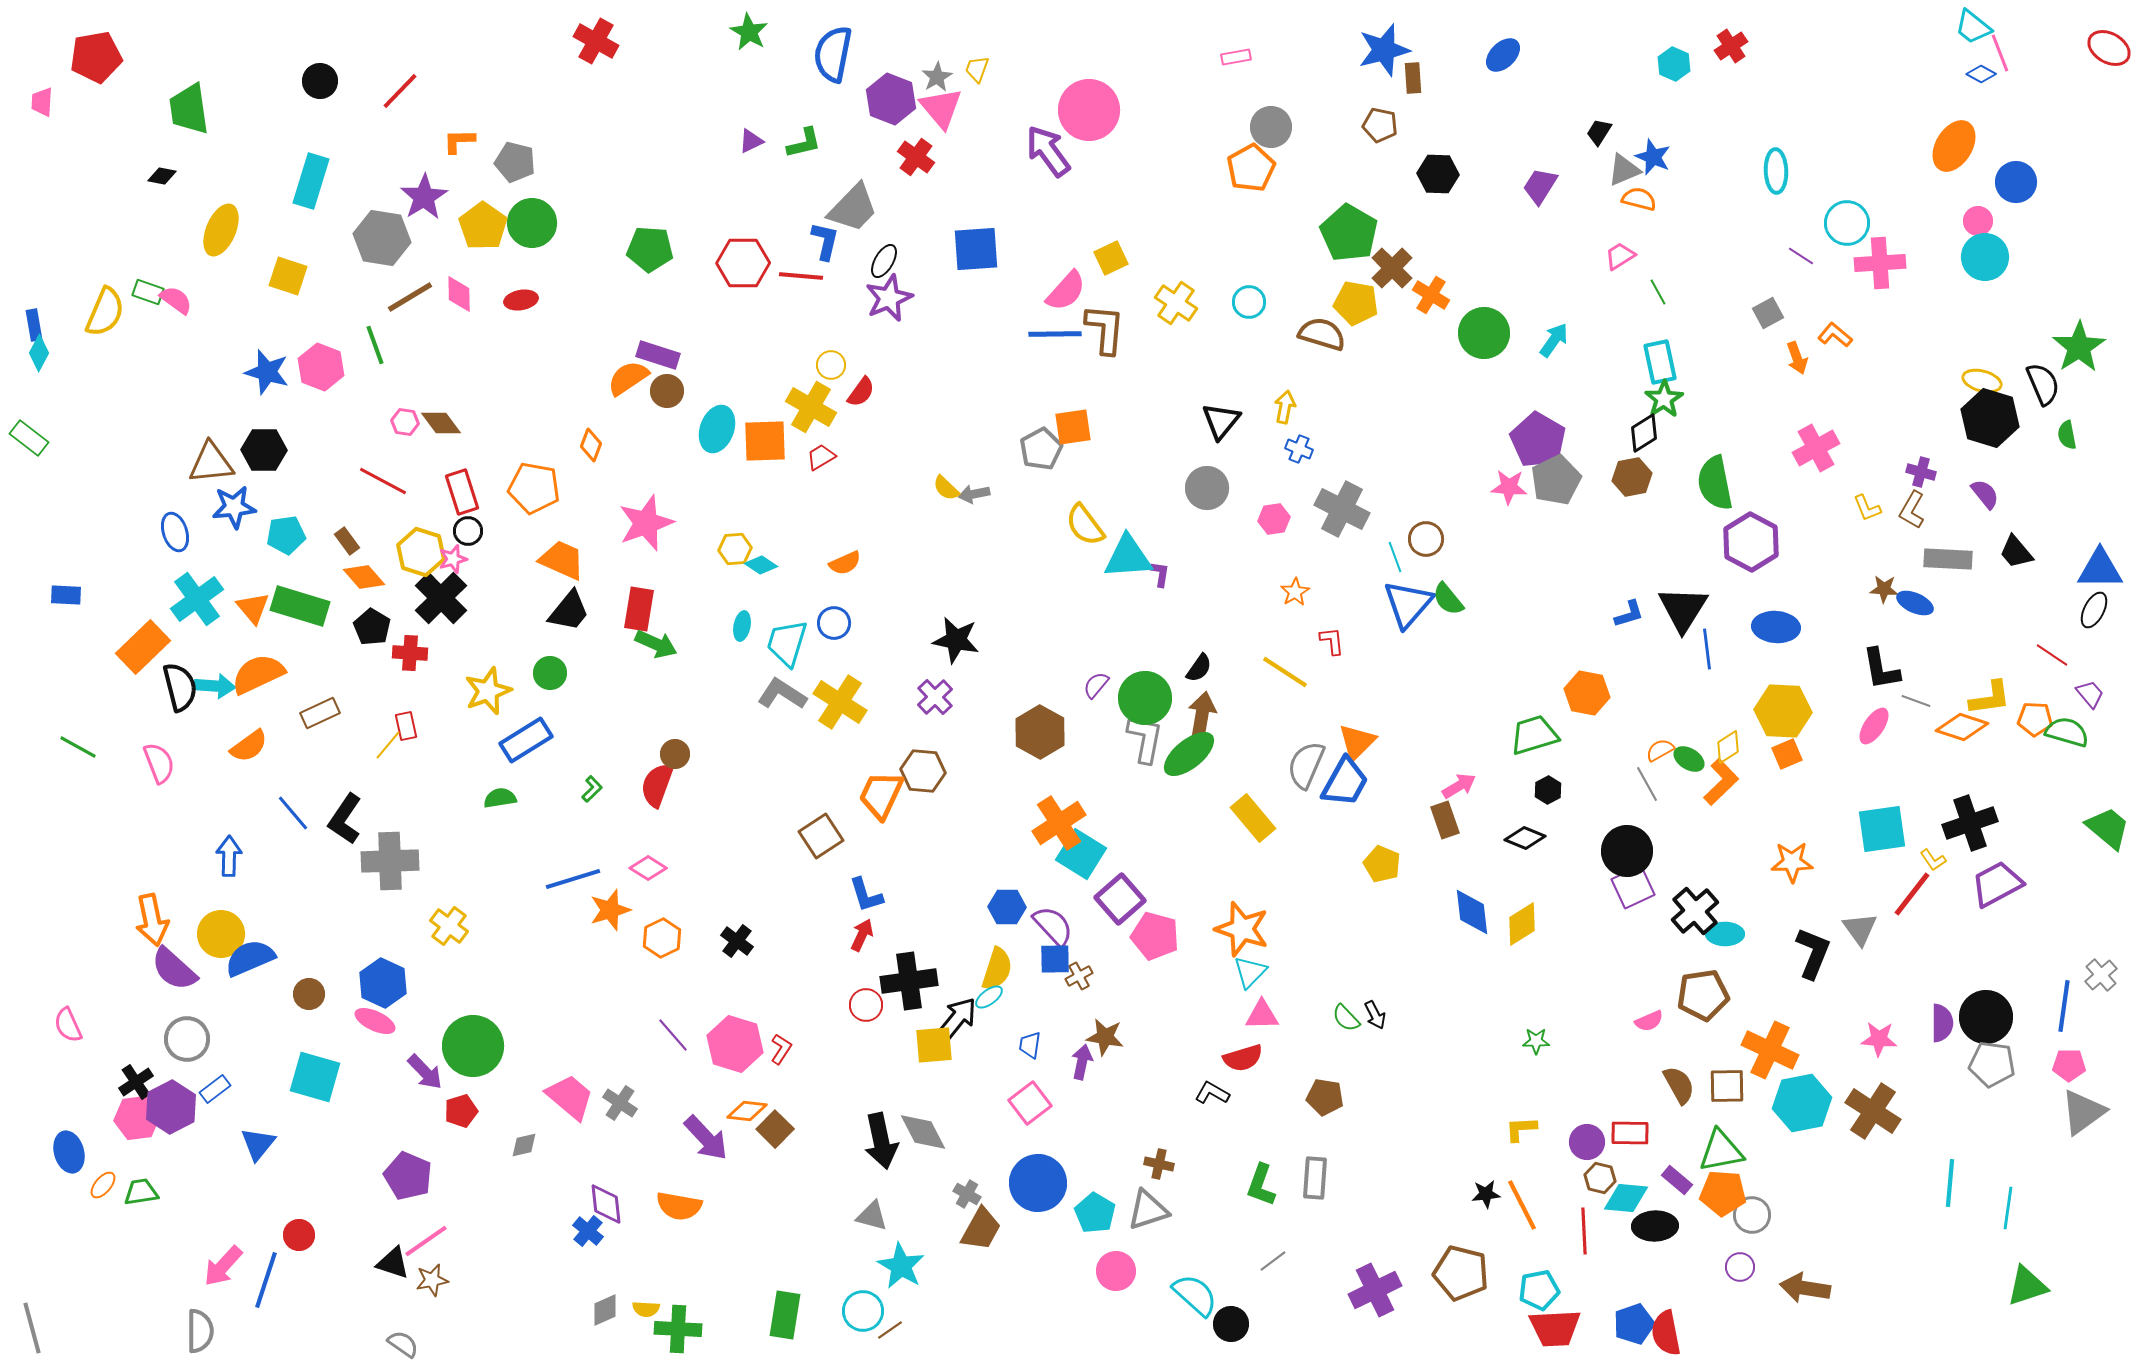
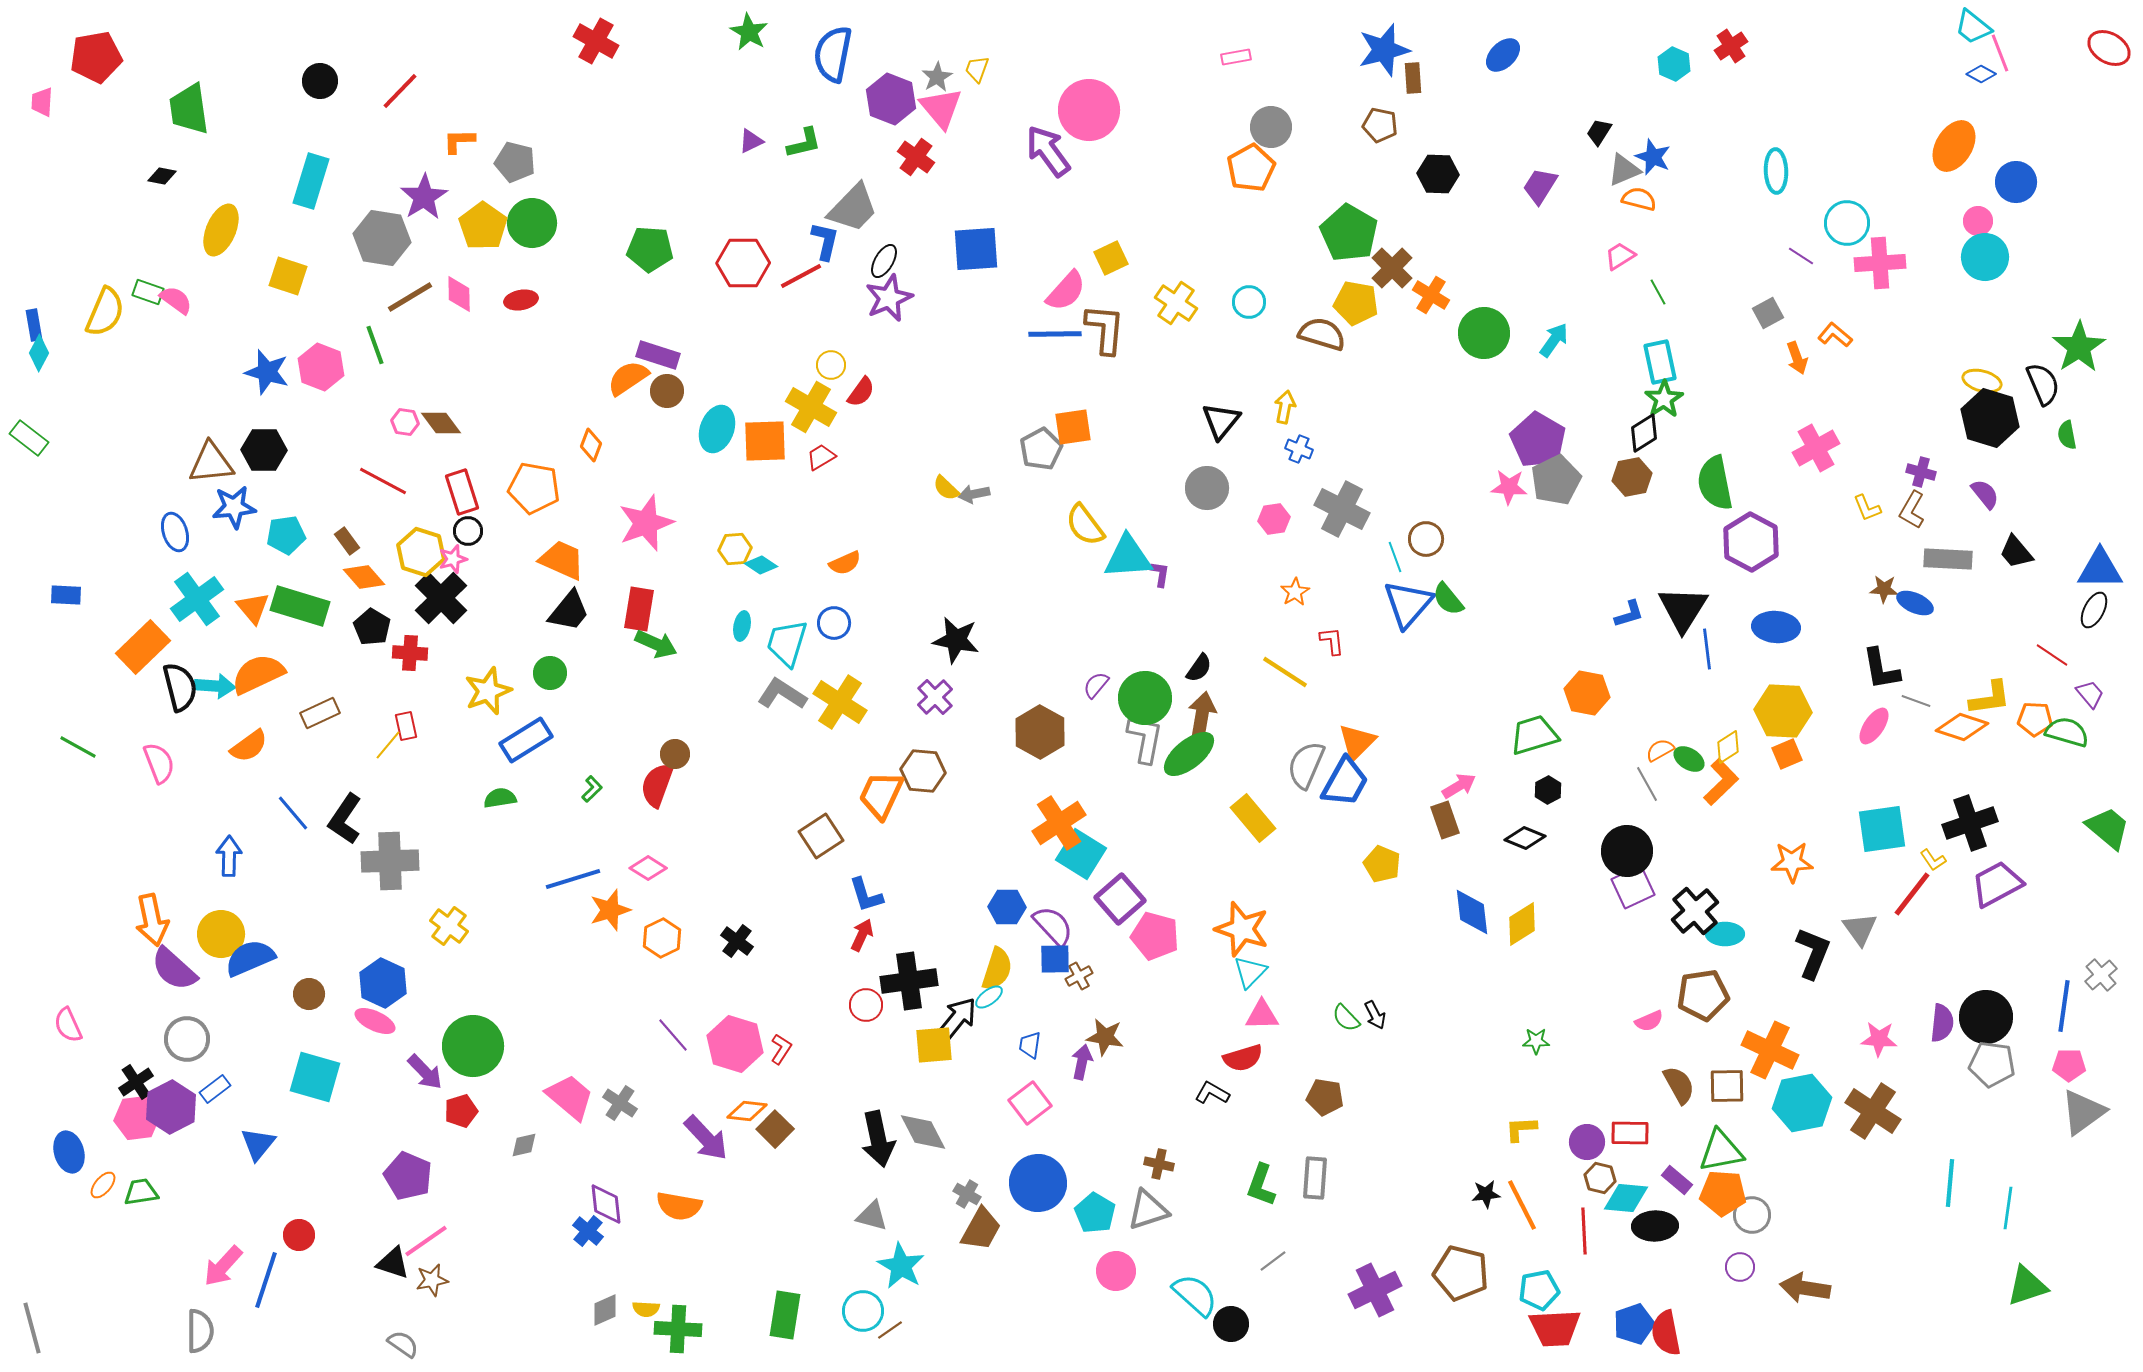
red line at (801, 276): rotated 33 degrees counterclockwise
purple semicircle at (1942, 1023): rotated 6 degrees clockwise
black arrow at (881, 1141): moved 3 px left, 2 px up
